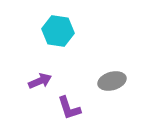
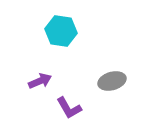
cyan hexagon: moved 3 px right
purple L-shape: rotated 12 degrees counterclockwise
